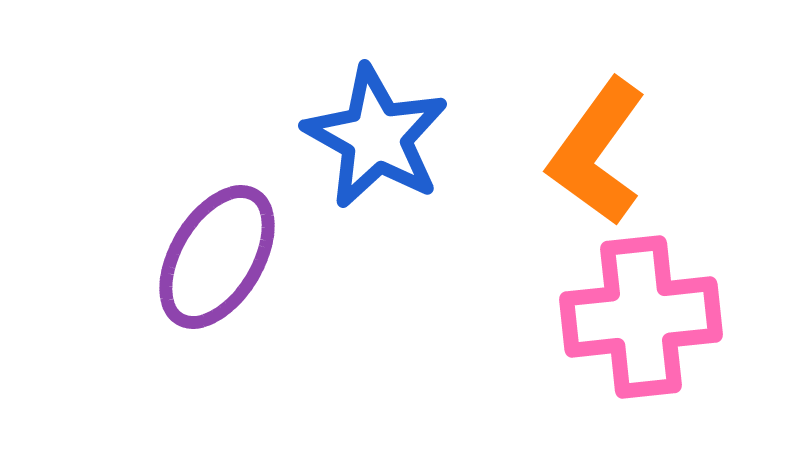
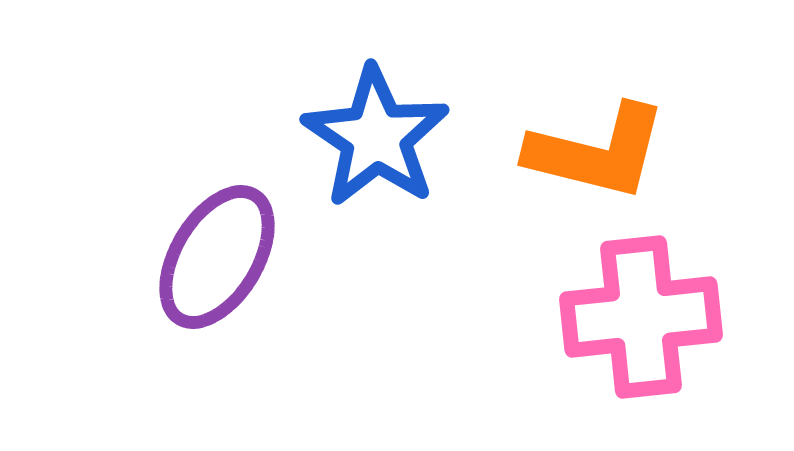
blue star: rotated 5 degrees clockwise
orange L-shape: rotated 112 degrees counterclockwise
